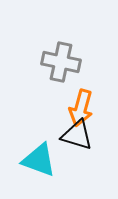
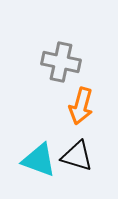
orange arrow: moved 2 px up
black triangle: moved 21 px down
